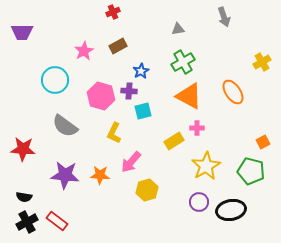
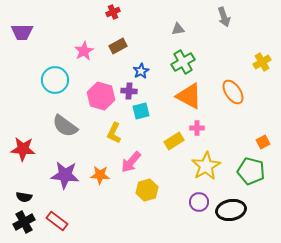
cyan square: moved 2 px left
black cross: moved 3 px left
